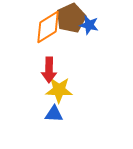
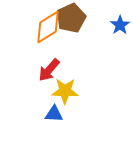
blue star: moved 31 px right; rotated 24 degrees clockwise
red arrow: rotated 40 degrees clockwise
yellow star: moved 6 px right, 1 px down
